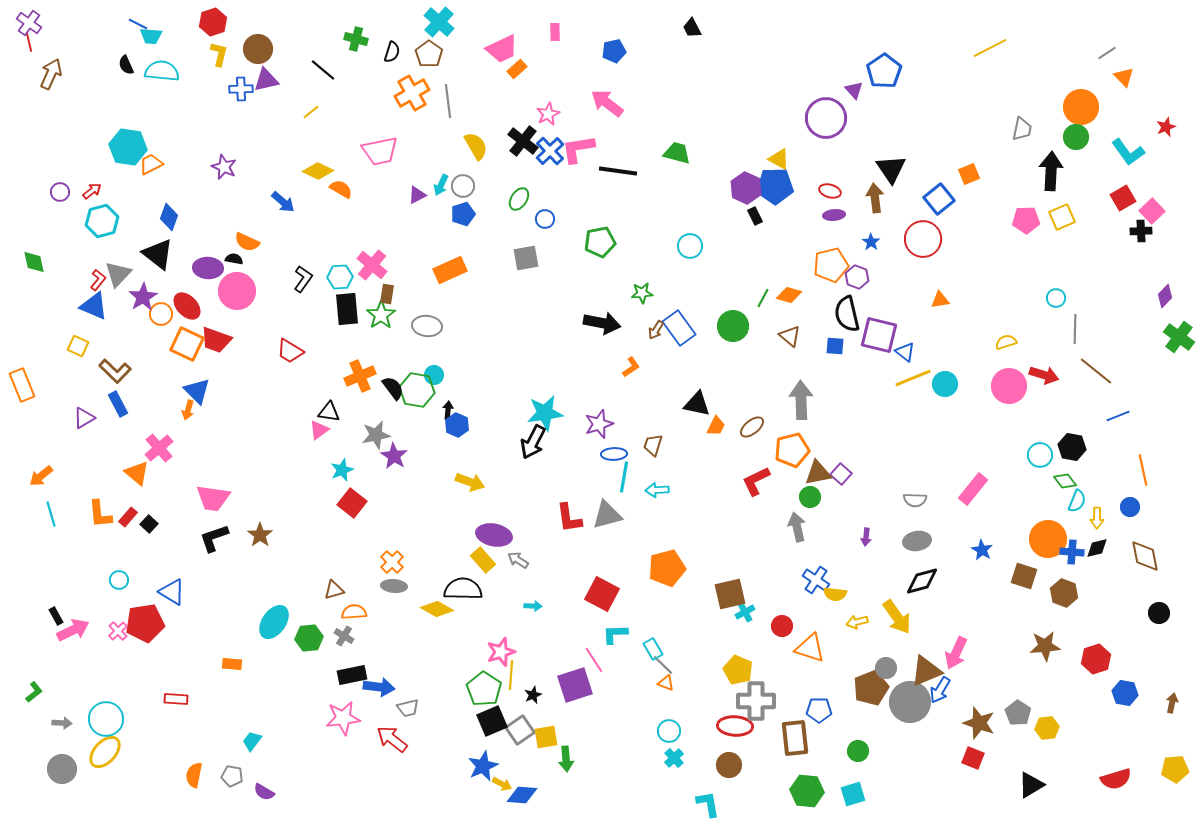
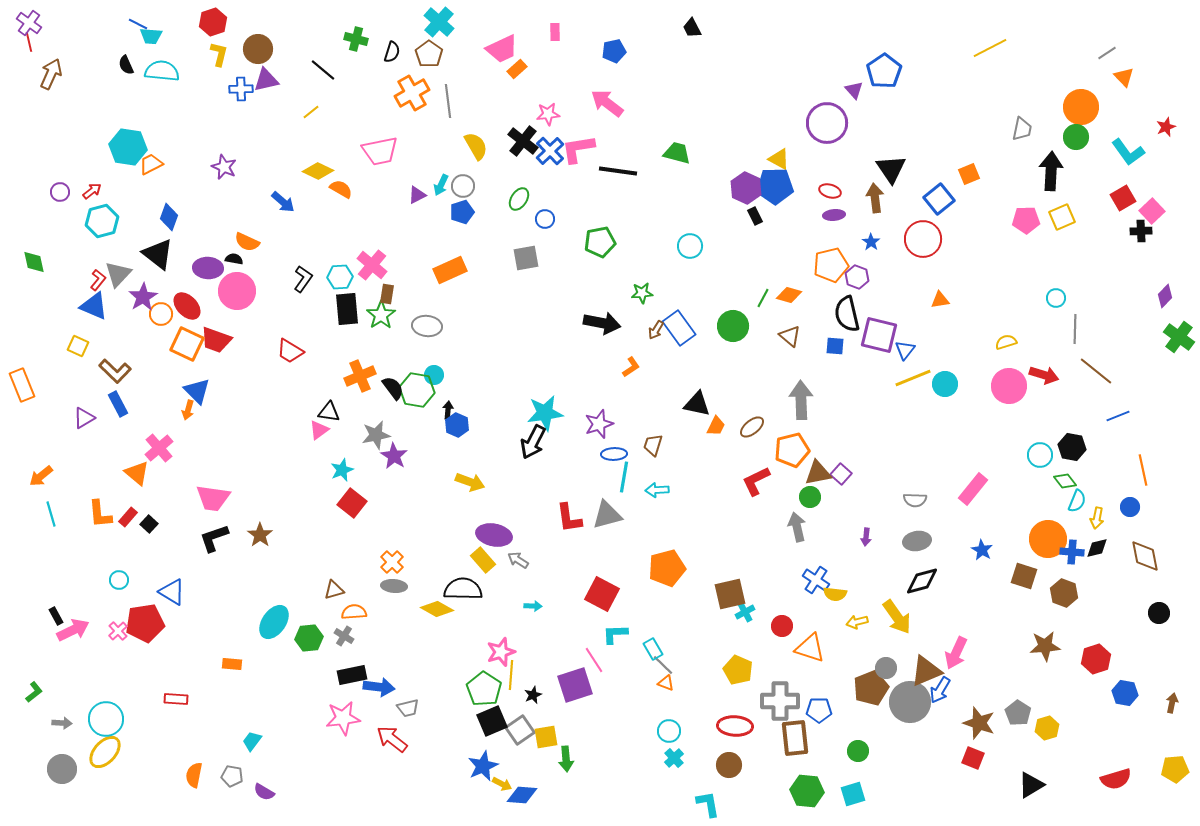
pink star at (548, 114): rotated 20 degrees clockwise
purple circle at (826, 118): moved 1 px right, 5 px down
blue pentagon at (463, 214): moved 1 px left, 2 px up
blue triangle at (905, 352): moved 2 px up; rotated 30 degrees clockwise
yellow arrow at (1097, 518): rotated 10 degrees clockwise
gray cross at (756, 701): moved 24 px right
yellow hexagon at (1047, 728): rotated 10 degrees counterclockwise
